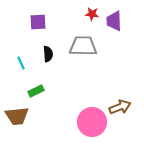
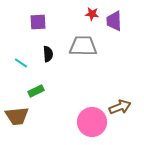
cyan line: rotated 32 degrees counterclockwise
